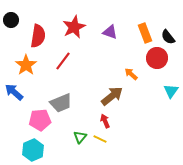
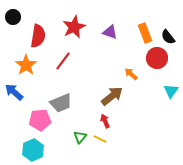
black circle: moved 2 px right, 3 px up
